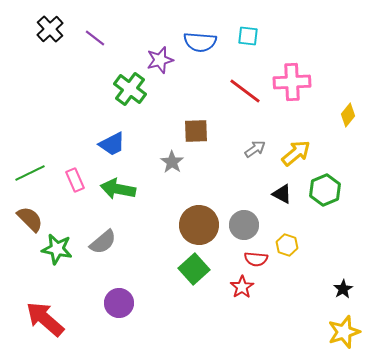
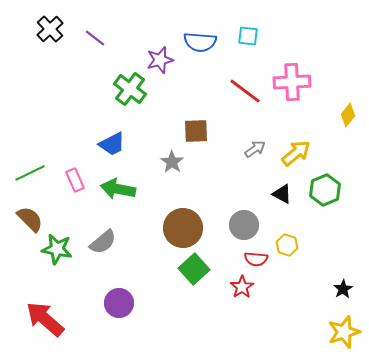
brown circle: moved 16 px left, 3 px down
